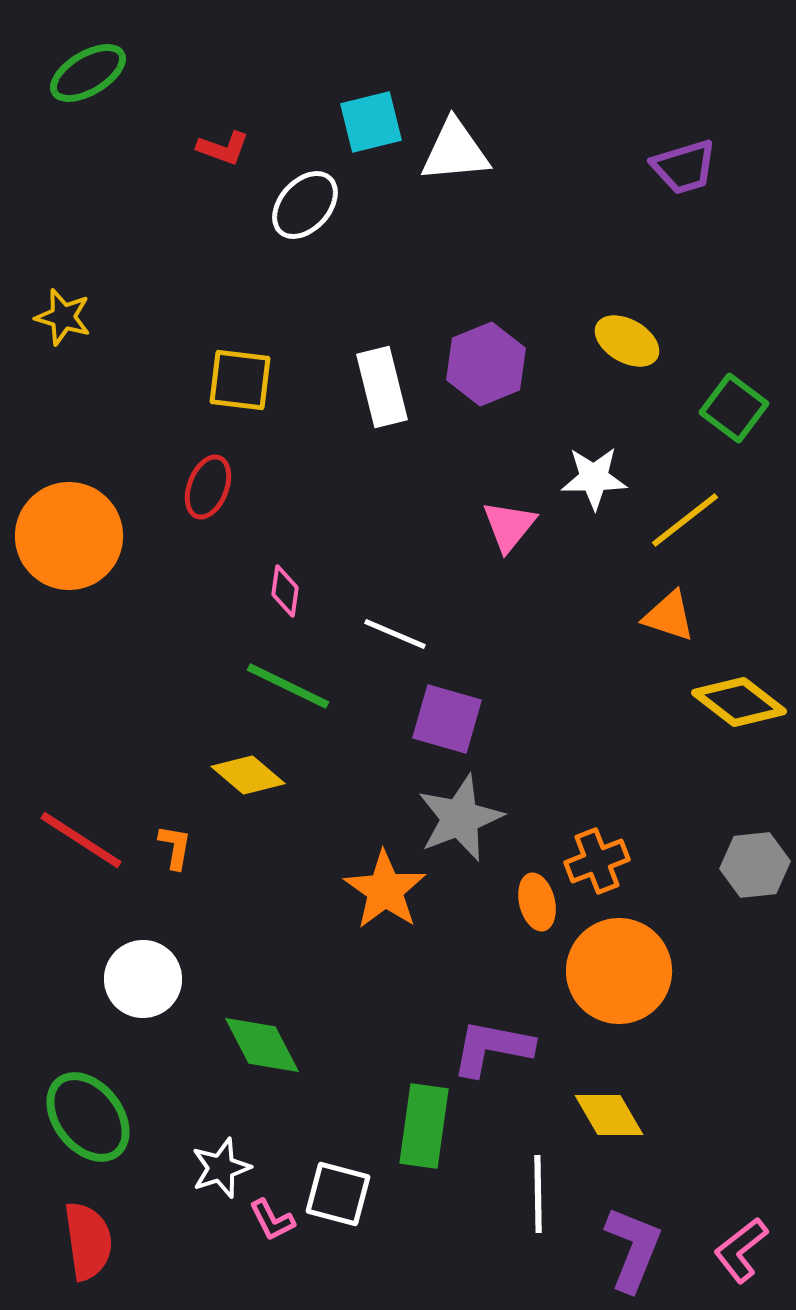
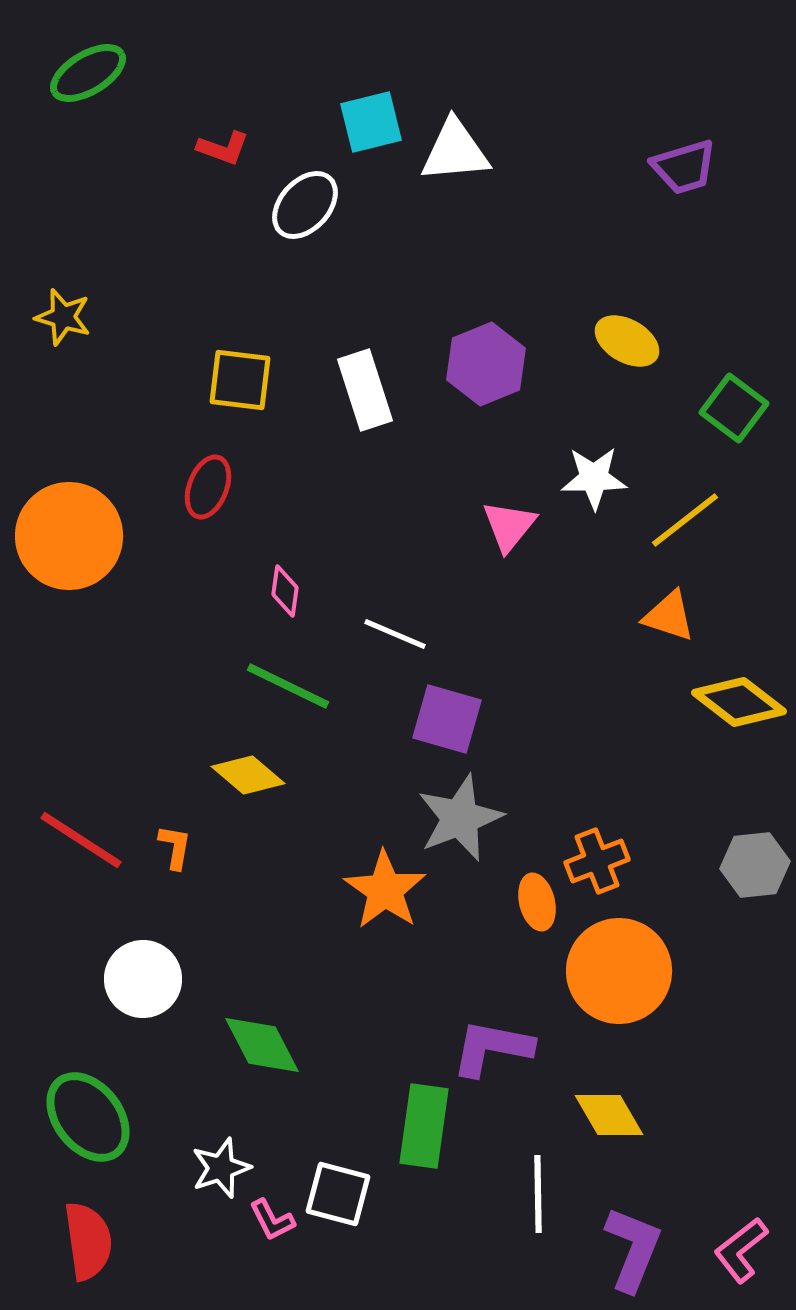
white rectangle at (382, 387): moved 17 px left, 3 px down; rotated 4 degrees counterclockwise
